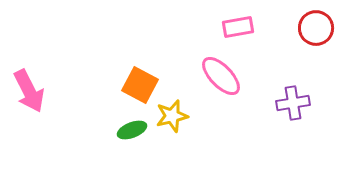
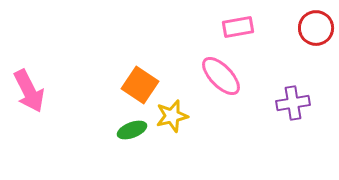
orange square: rotated 6 degrees clockwise
